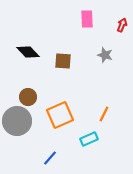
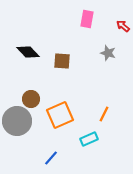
pink rectangle: rotated 12 degrees clockwise
red arrow: moved 1 px right, 1 px down; rotated 72 degrees counterclockwise
gray star: moved 3 px right, 2 px up
brown square: moved 1 px left
brown circle: moved 3 px right, 2 px down
blue line: moved 1 px right
